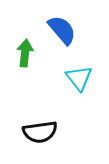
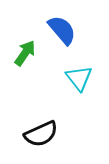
green arrow: rotated 28 degrees clockwise
black semicircle: moved 1 px right, 2 px down; rotated 16 degrees counterclockwise
